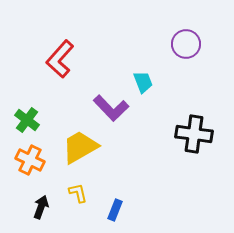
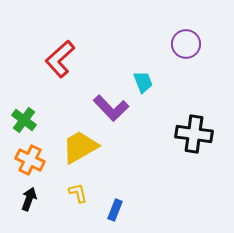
red L-shape: rotated 6 degrees clockwise
green cross: moved 3 px left
black arrow: moved 12 px left, 8 px up
